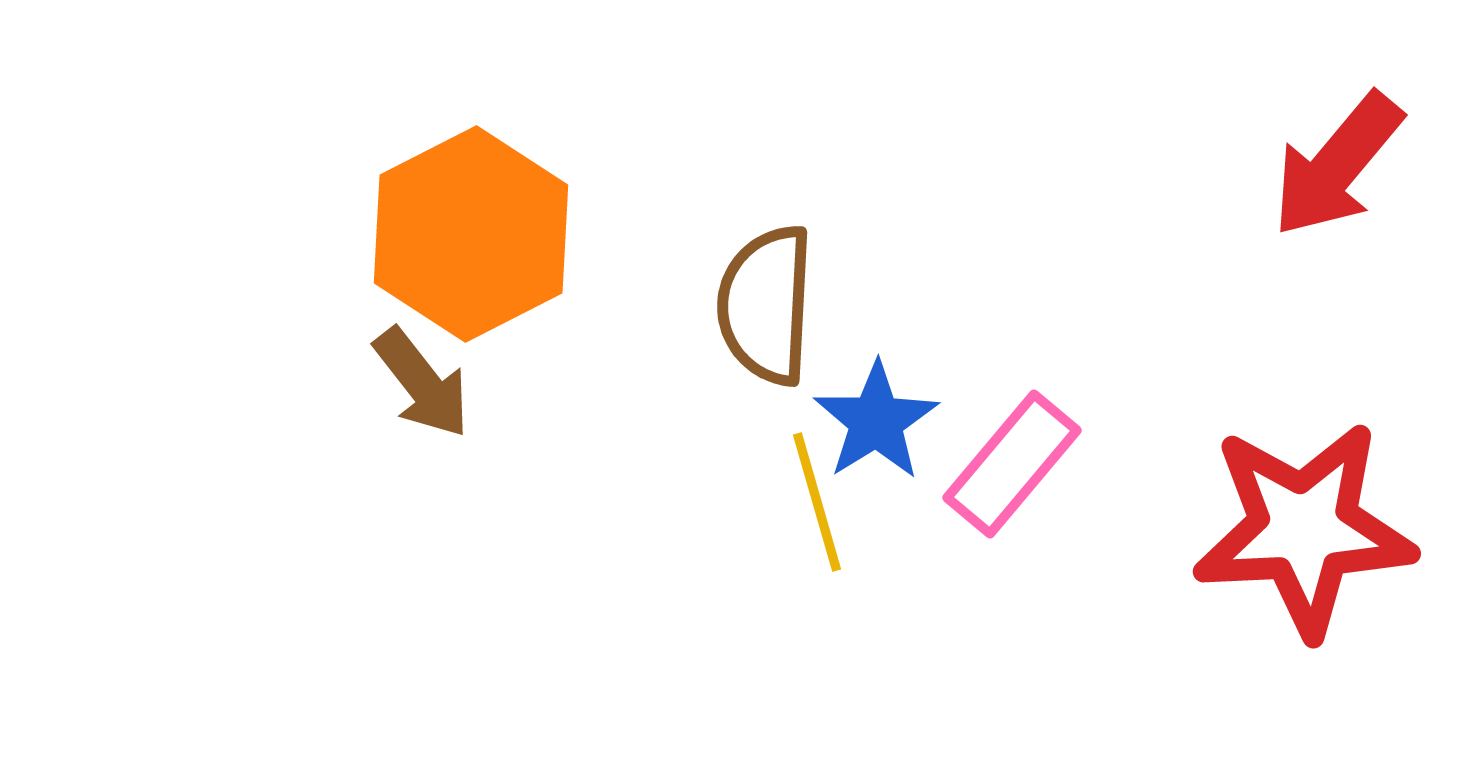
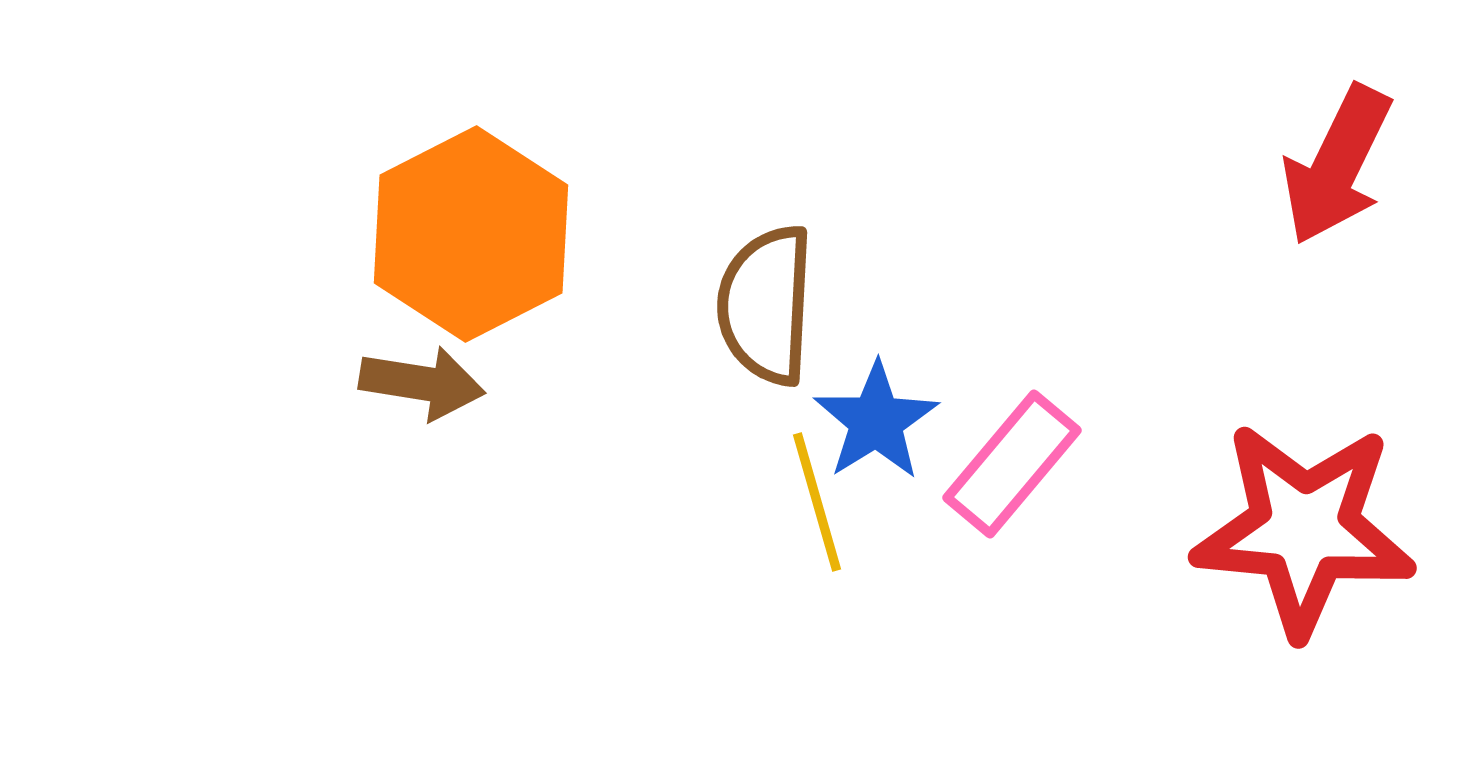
red arrow: rotated 14 degrees counterclockwise
brown arrow: rotated 43 degrees counterclockwise
red star: rotated 8 degrees clockwise
